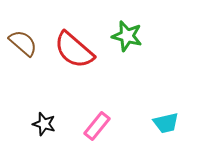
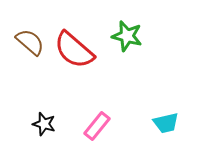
brown semicircle: moved 7 px right, 1 px up
